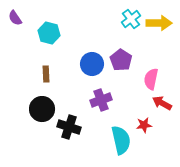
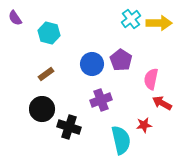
brown rectangle: rotated 56 degrees clockwise
